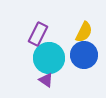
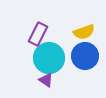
yellow semicircle: rotated 45 degrees clockwise
blue circle: moved 1 px right, 1 px down
